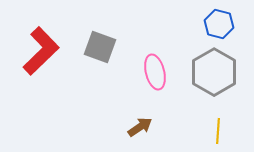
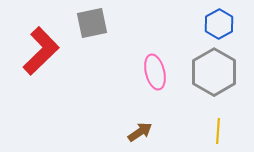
blue hexagon: rotated 16 degrees clockwise
gray square: moved 8 px left, 24 px up; rotated 32 degrees counterclockwise
brown arrow: moved 5 px down
